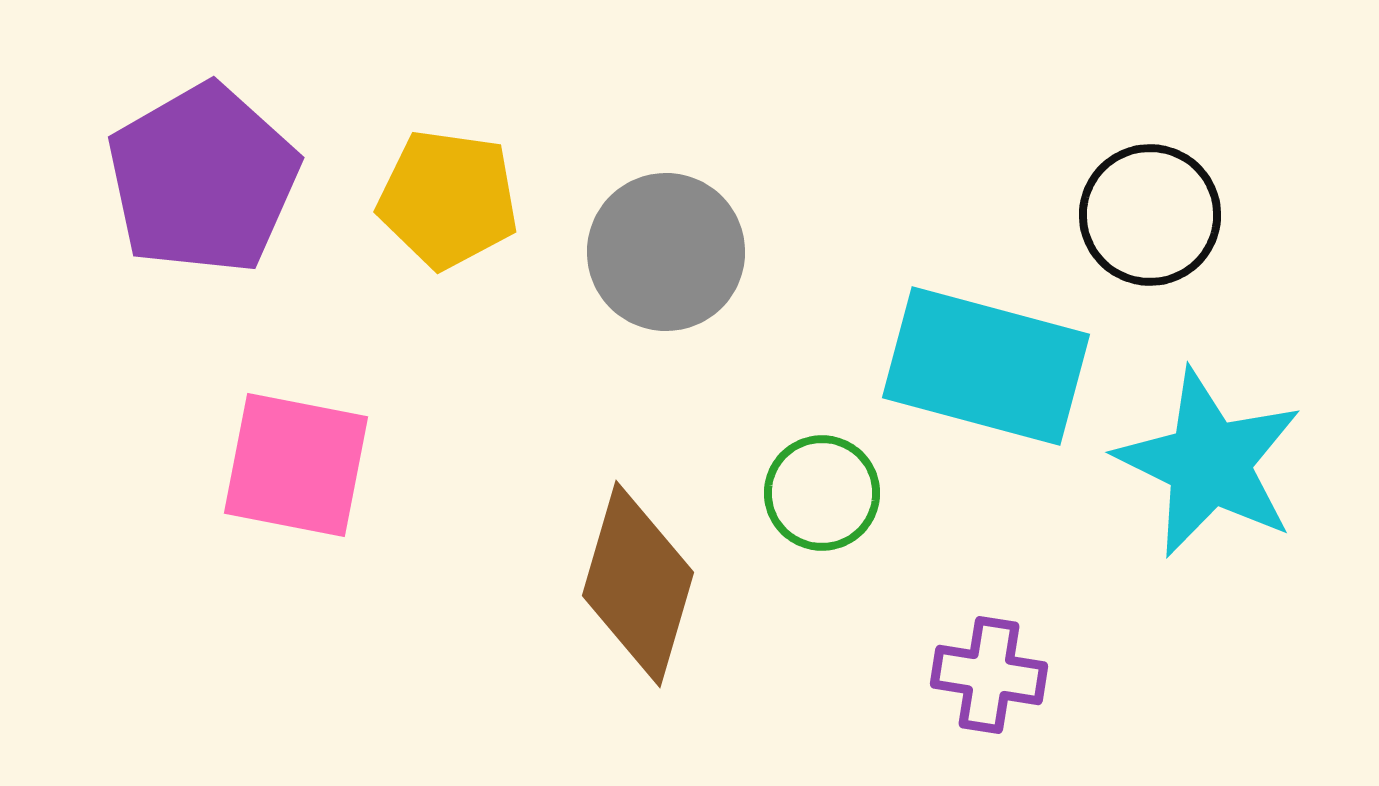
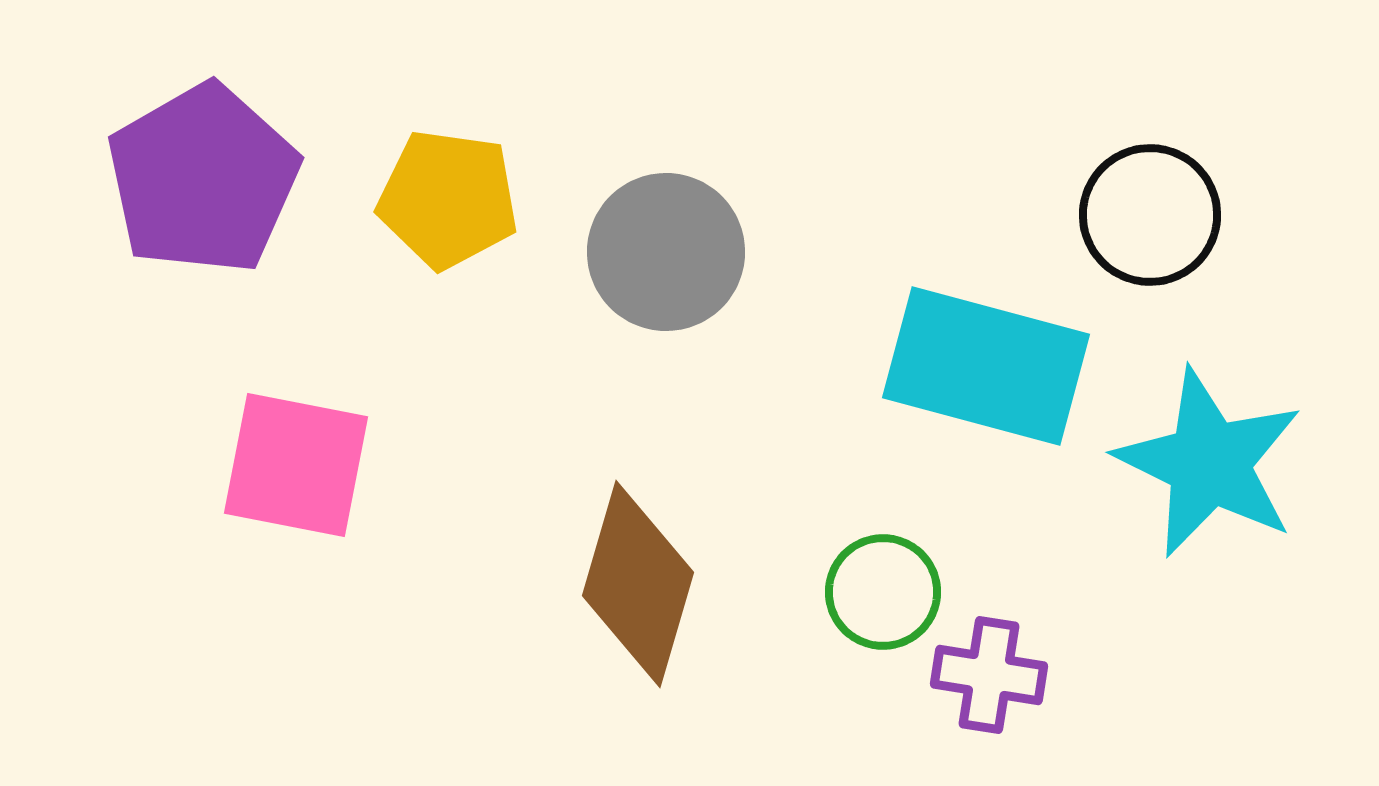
green circle: moved 61 px right, 99 px down
